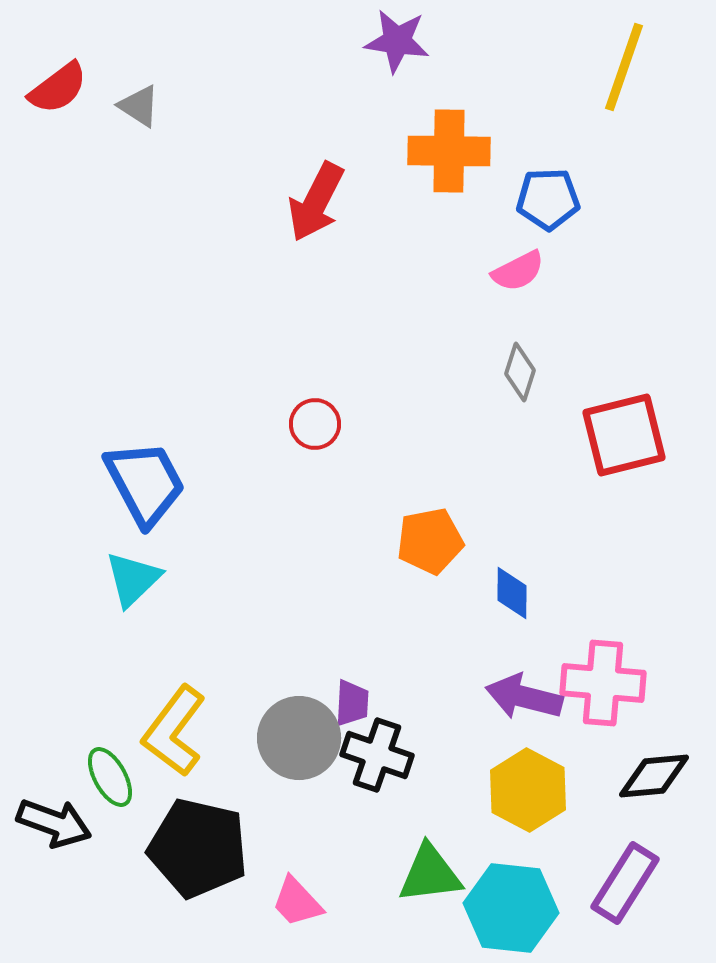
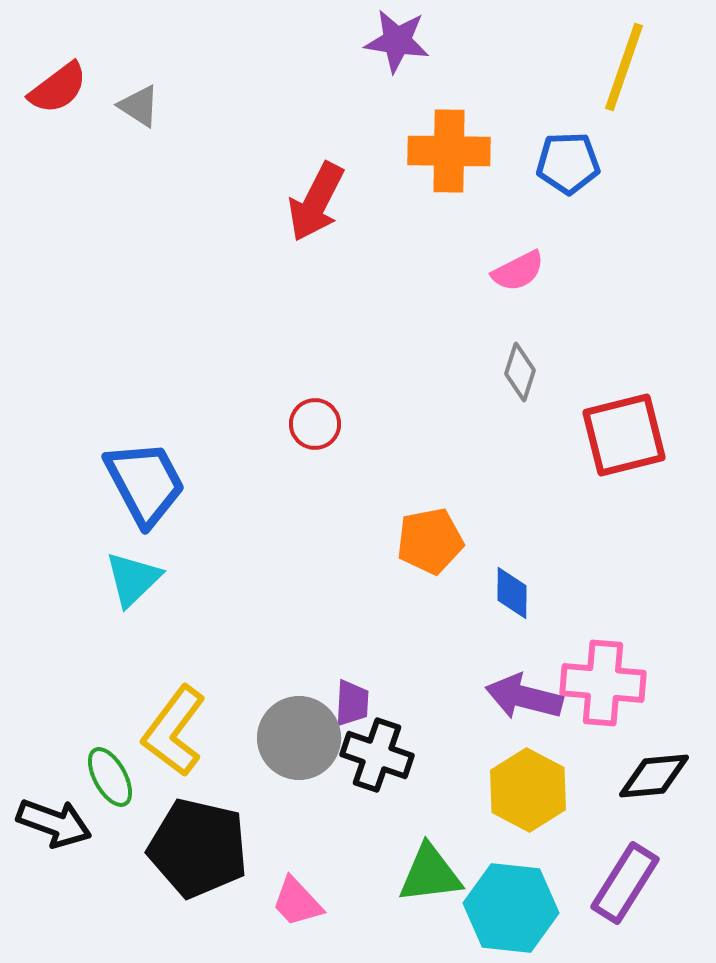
blue pentagon: moved 20 px right, 36 px up
